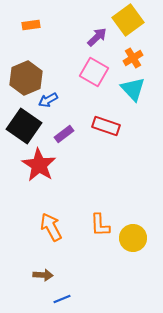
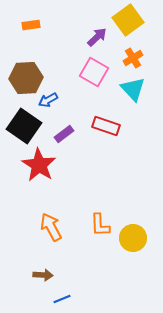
brown hexagon: rotated 20 degrees clockwise
